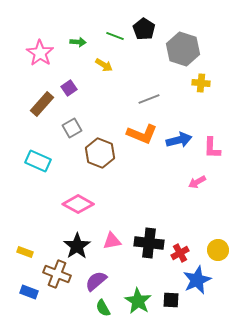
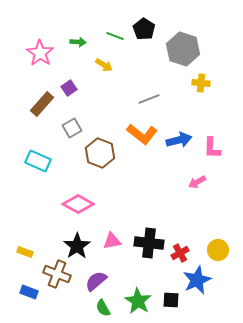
orange L-shape: rotated 16 degrees clockwise
